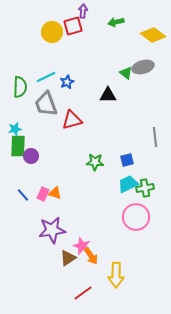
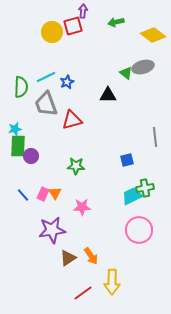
green semicircle: moved 1 px right
green star: moved 19 px left, 4 px down
cyan trapezoid: moved 4 px right, 12 px down
orange triangle: rotated 40 degrees clockwise
pink circle: moved 3 px right, 13 px down
pink star: moved 39 px up; rotated 24 degrees counterclockwise
yellow arrow: moved 4 px left, 7 px down
